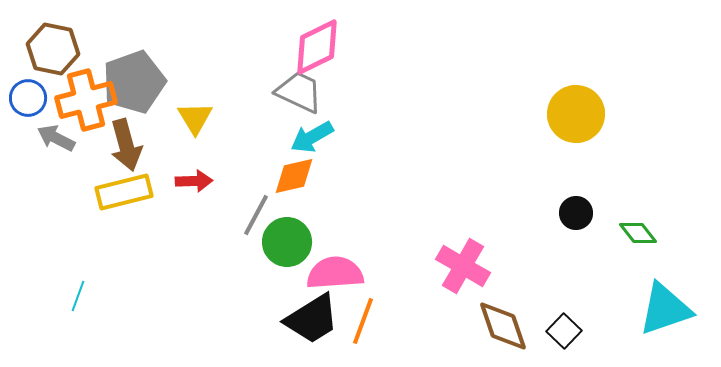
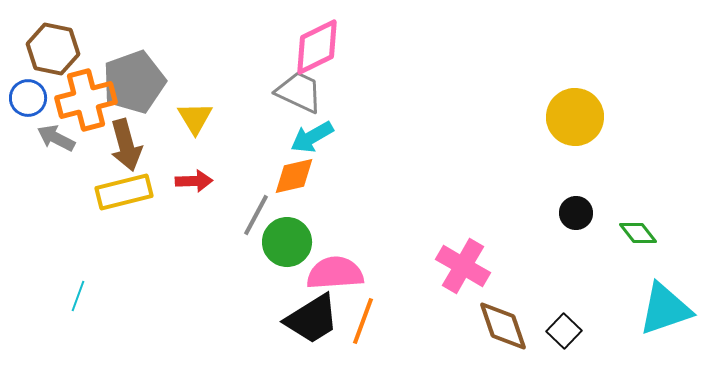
yellow circle: moved 1 px left, 3 px down
